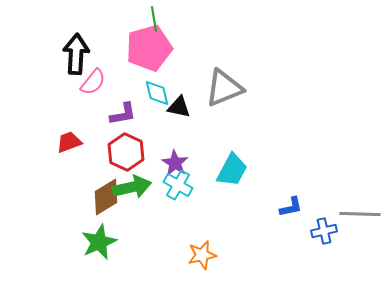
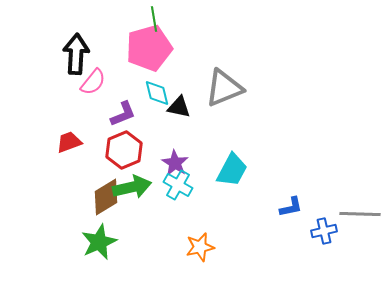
purple L-shape: rotated 12 degrees counterclockwise
red hexagon: moved 2 px left, 2 px up; rotated 12 degrees clockwise
orange star: moved 2 px left, 8 px up
